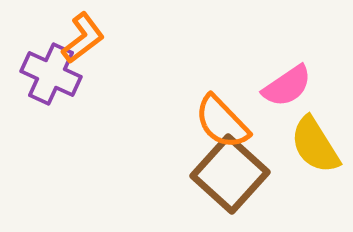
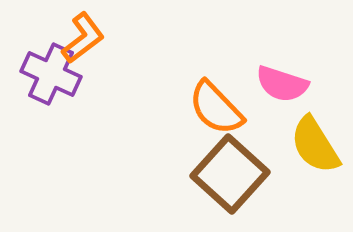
pink semicircle: moved 5 px left, 2 px up; rotated 52 degrees clockwise
orange semicircle: moved 6 px left, 14 px up
